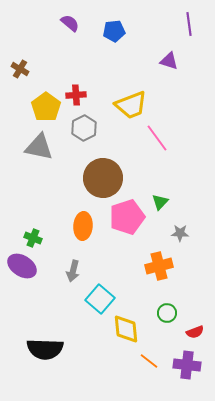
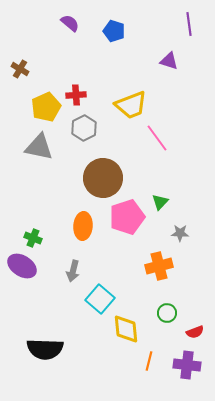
blue pentagon: rotated 25 degrees clockwise
yellow pentagon: rotated 12 degrees clockwise
orange line: rotated 66 degrees clockwise
